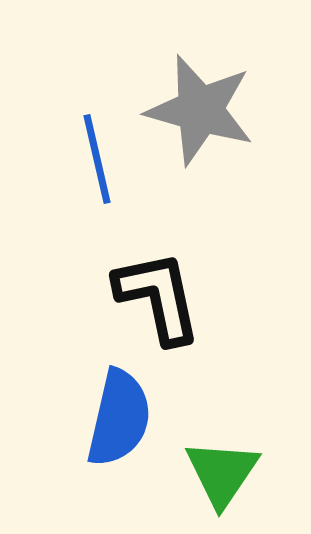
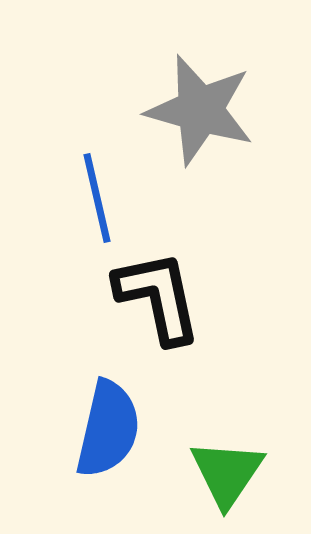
blue line: moved 39 px down
blue semicircle: moved 11 px left, 11 px down
green triangle: moved 5 px right
